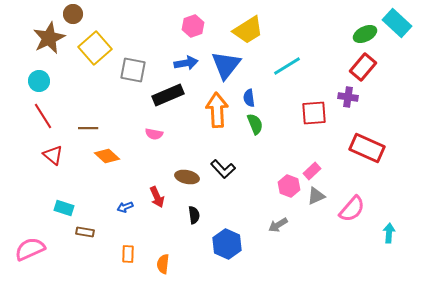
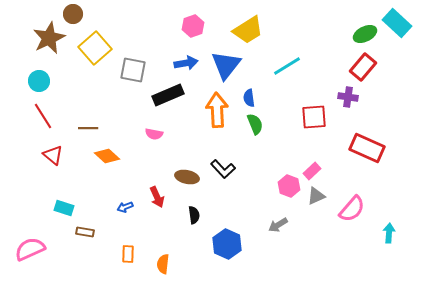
red square at (314, 113): moved 4 px down
